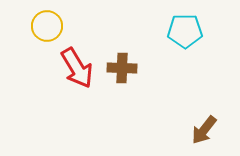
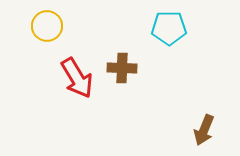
cyan pentagon: moved 16 px left, 3 px up
red arrow: moved 10 px down
brown arrow: rotated 16 degrees counterclockwise
